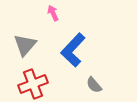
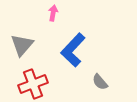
pink arrow: rotated 35 degrees clockwise
gray triangle: moved 3 px left
gray semicircle: moved 6 px right, 3 px up
